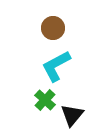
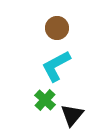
brown circle: moved 4 px right
